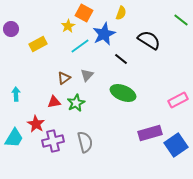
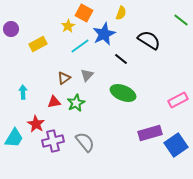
cyan arrow: moved 7 px right, 2 px up
gray semicircle: rotated 25 degrees counterclockwise
